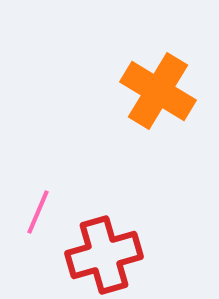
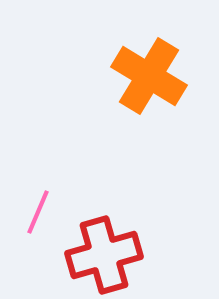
orange cross: moved 9 px left, 15 px up
